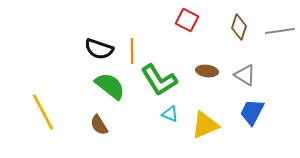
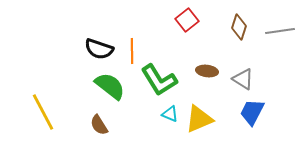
red square: rotated 25 degrees clockwise
gray triangle: moved 2 px left, 4 px down
yellow triangle: moved 6 px left, 6 px up
